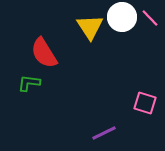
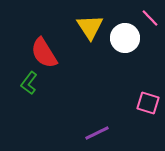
white circle: moved 3 px right, 21 px down
green L-shape: rotated 60 degrees counterclockwise
pink square: moved 3 px right
purple line: moved 7 px left
